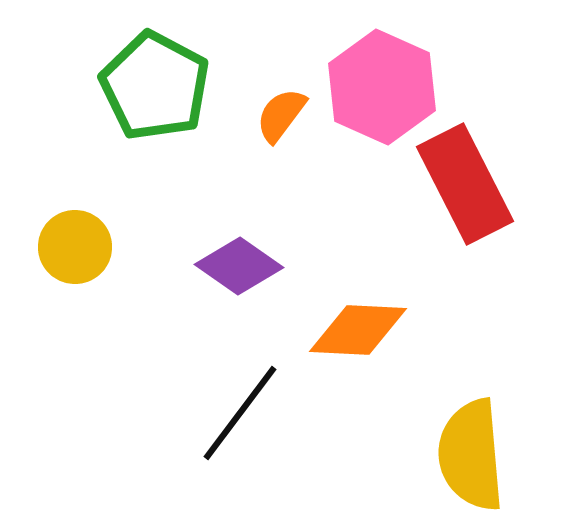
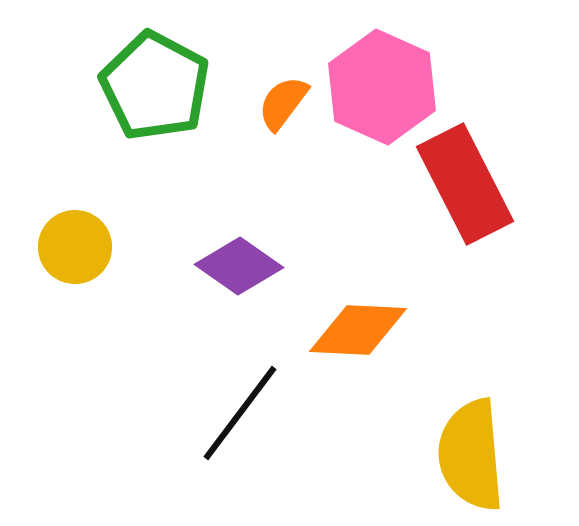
orange semicircle: moved 2 px right, 12 px up
